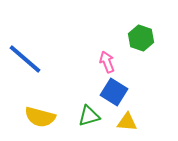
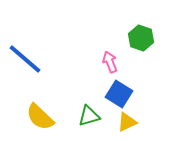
pink arrow: moved 3 px right
blue square: moved 5 px right, 2 px down
yellow semicircle: rotated 28 degrees clockwise
yellow triangle: rotated 30 degrees counterclockwise
